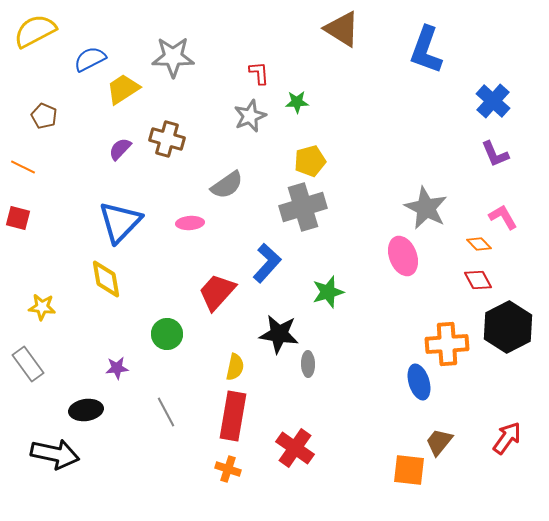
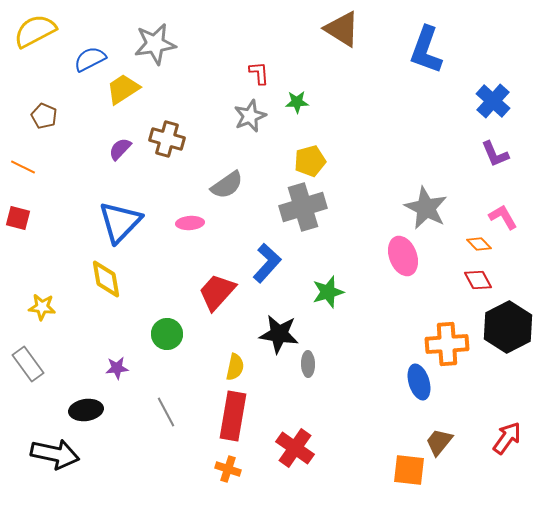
gray star at (173, 57): moved 18 px left, 13 px up; rotated 9 degrees counterclockwise
